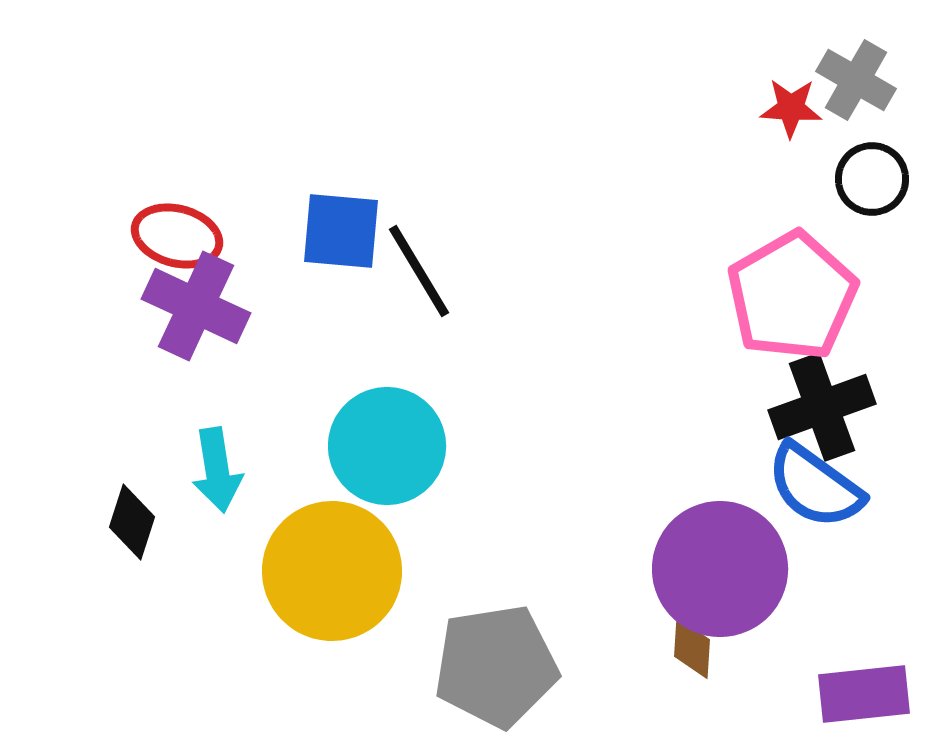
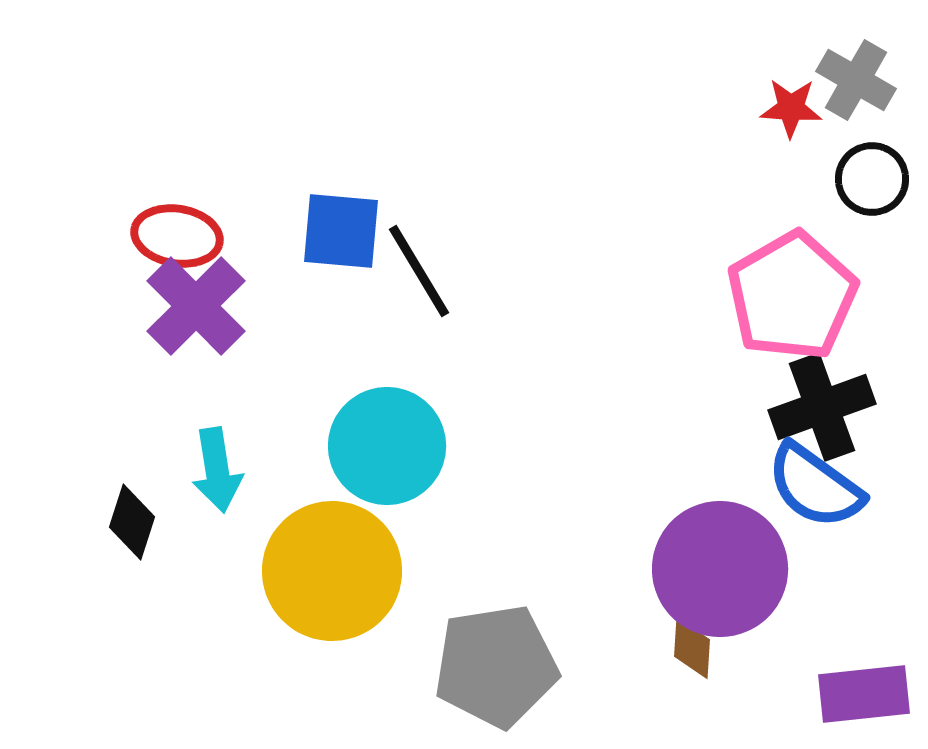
red ellipse: rotated 6 degrees counterclockwise
purple cross: rotated 20 degrees clockwise
